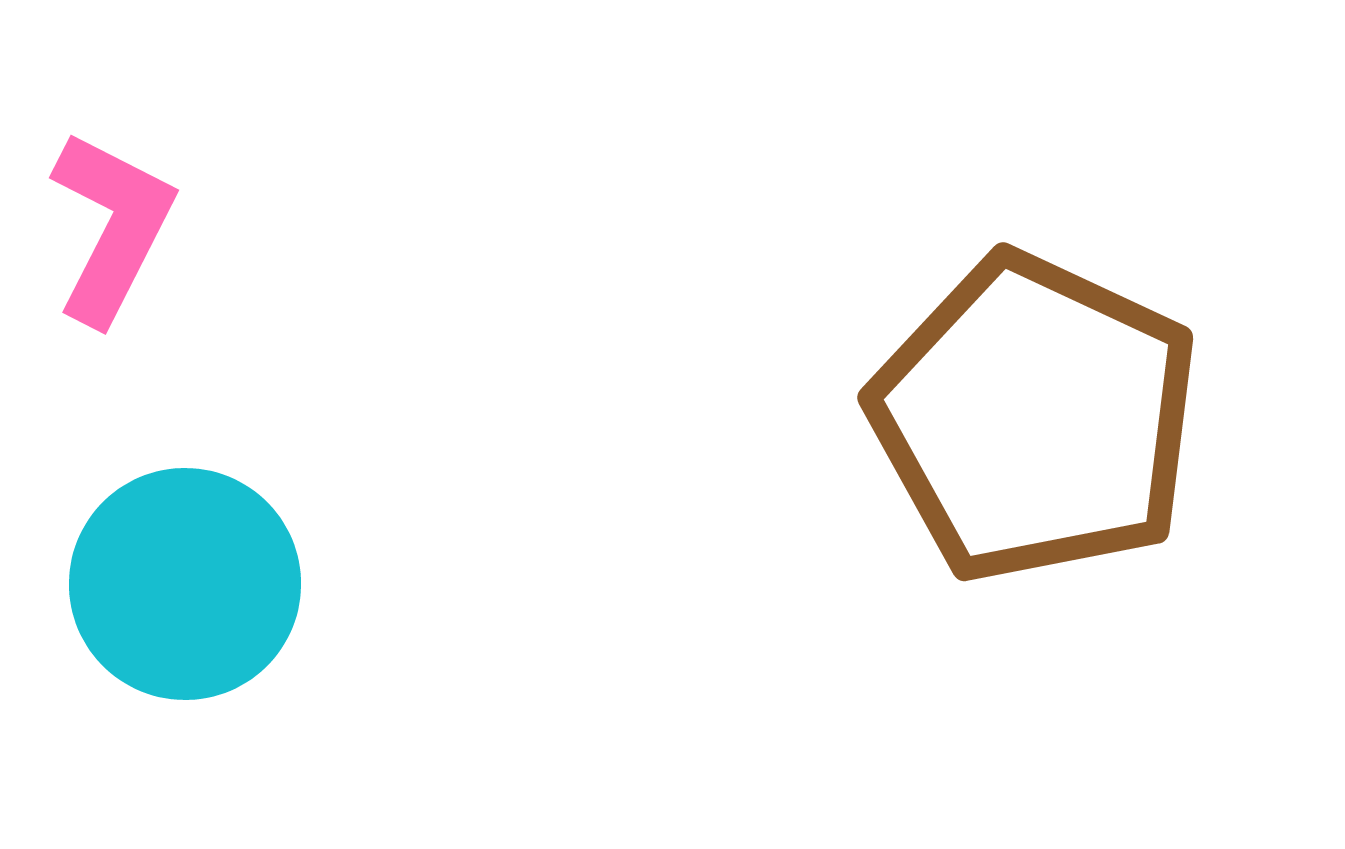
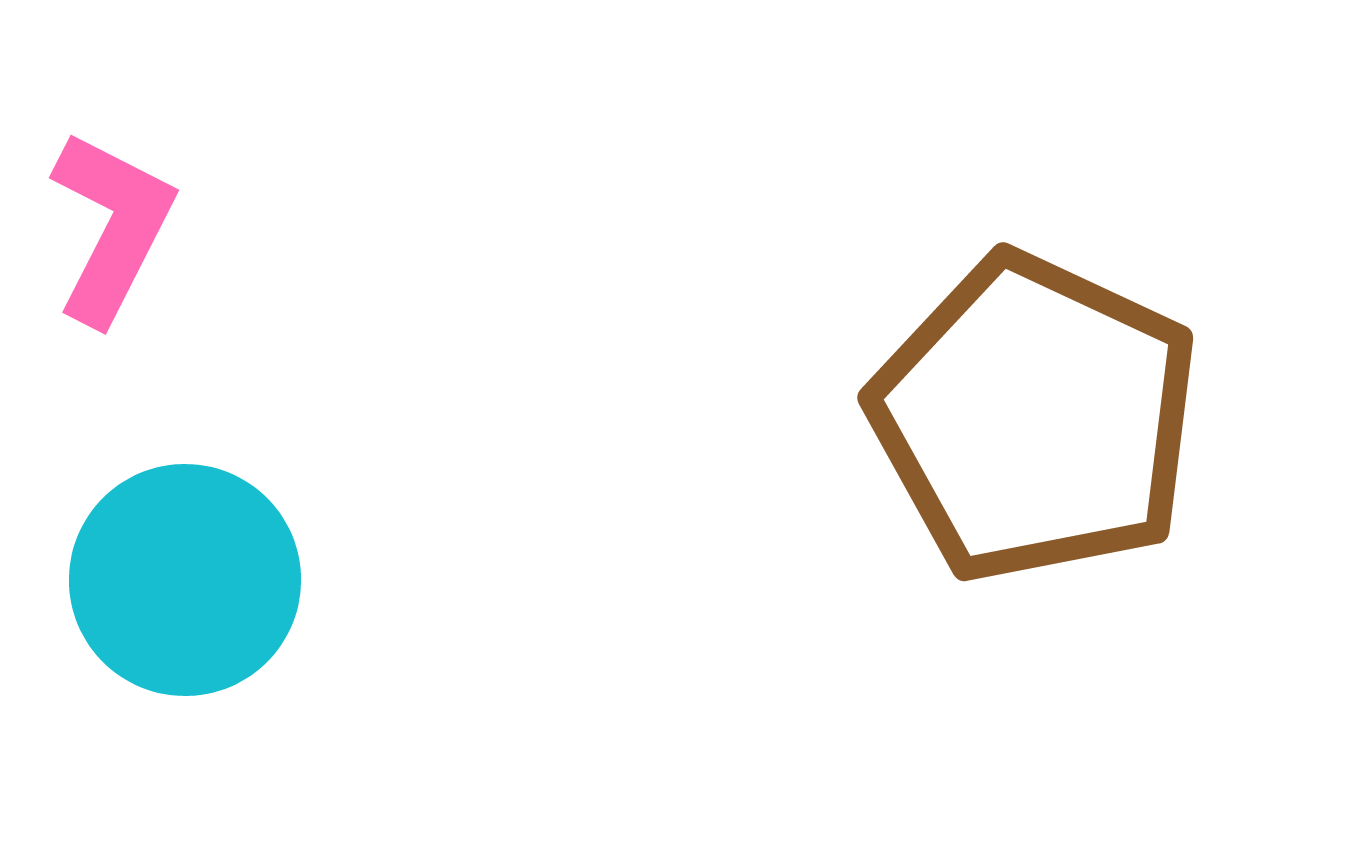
cyan circle: moved 4 px up
